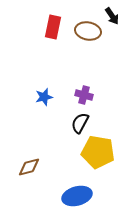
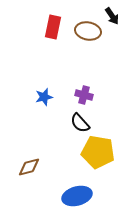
black semicircle: rotated 70 degrees counterclockwise
